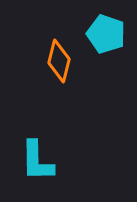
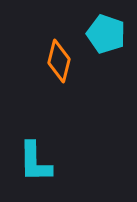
cyan L-shape: moved 2 px left, 1 px down
